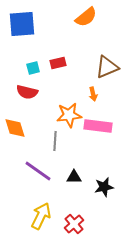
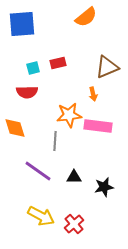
red semicircle: rotated 15 degrees counterclockwise
yellow arrow: rotated 92 degrees clockwise
